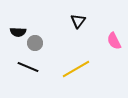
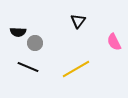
pink semicircle: moved 1 px down
